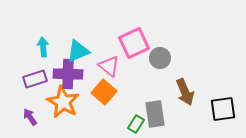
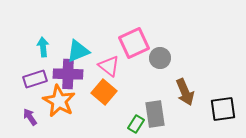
orange star: moved 4 px left, 1 px up
